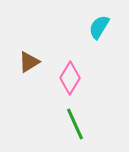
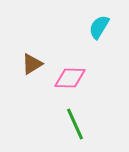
brown triangle: moved 3 px right, 2 px down
pink diamond: rotated 60 degrees clockwise
